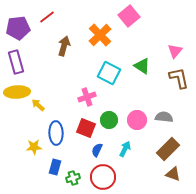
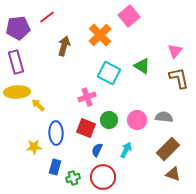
cyan arrow: moved 1 px right, 1 px down
